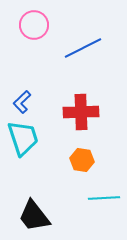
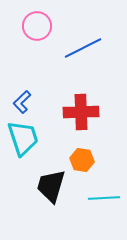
pink circle: moved 3 px right, 1 px down
black trapezoid: moved 17 px right, 30 px up; rotated 54 degrees clockwise
